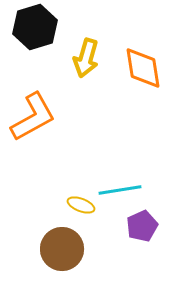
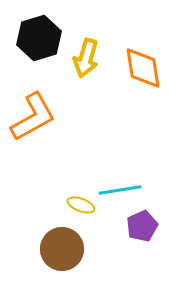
black hexagon: moved 4 px right, 11 px down
